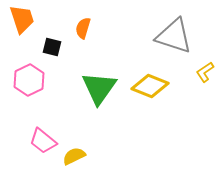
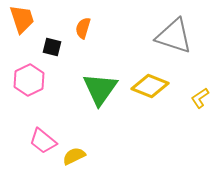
yellow L-shape: moved 5 px left, 26 px down
green triangle: moved 1 px right, 1 px down
